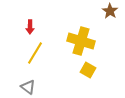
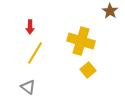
yellow square: rotated 21 degrees clockwise
